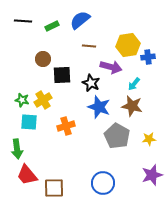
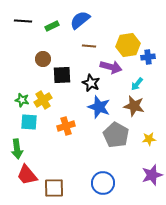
cyan arrow: moved 3 px right
brown star: moved 2 px right
gray pentagon: moved 1 px left, 1 px up
